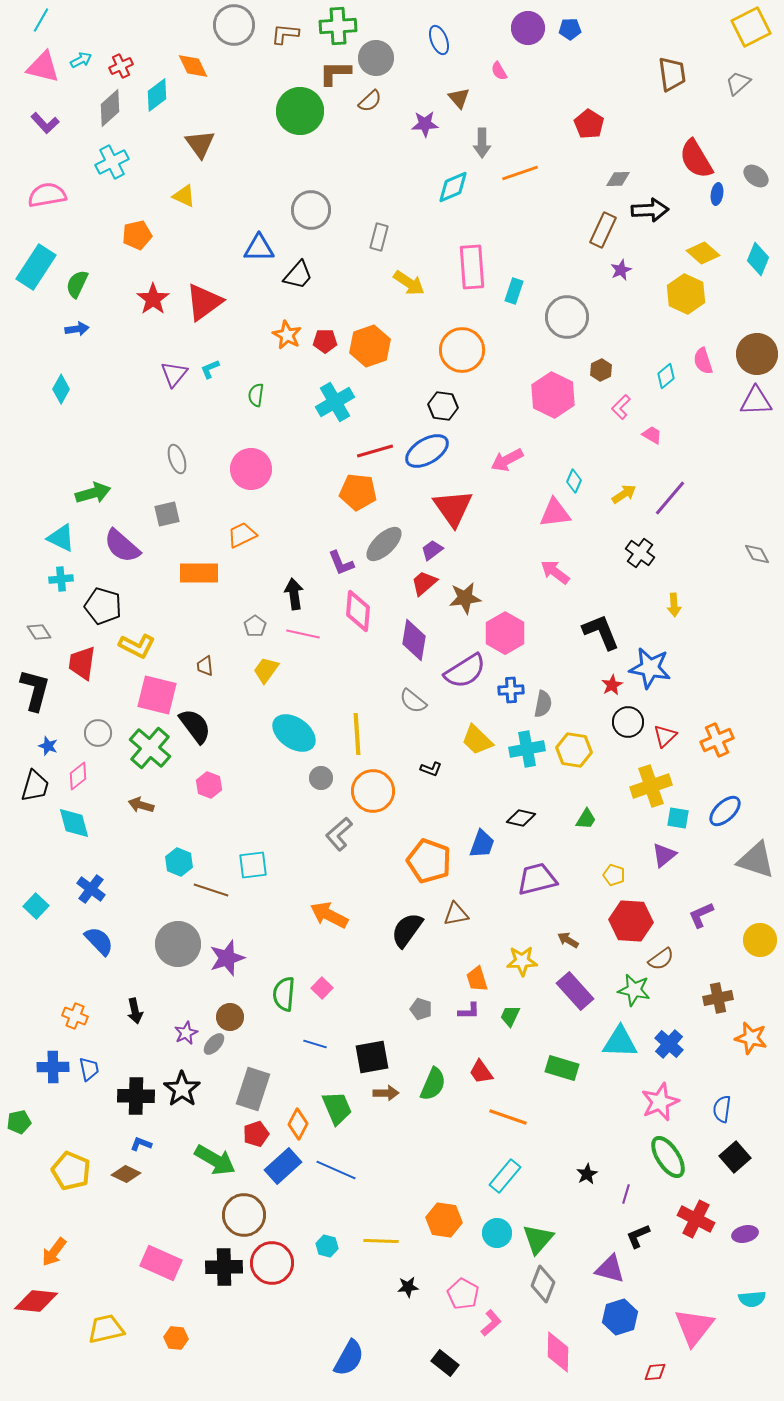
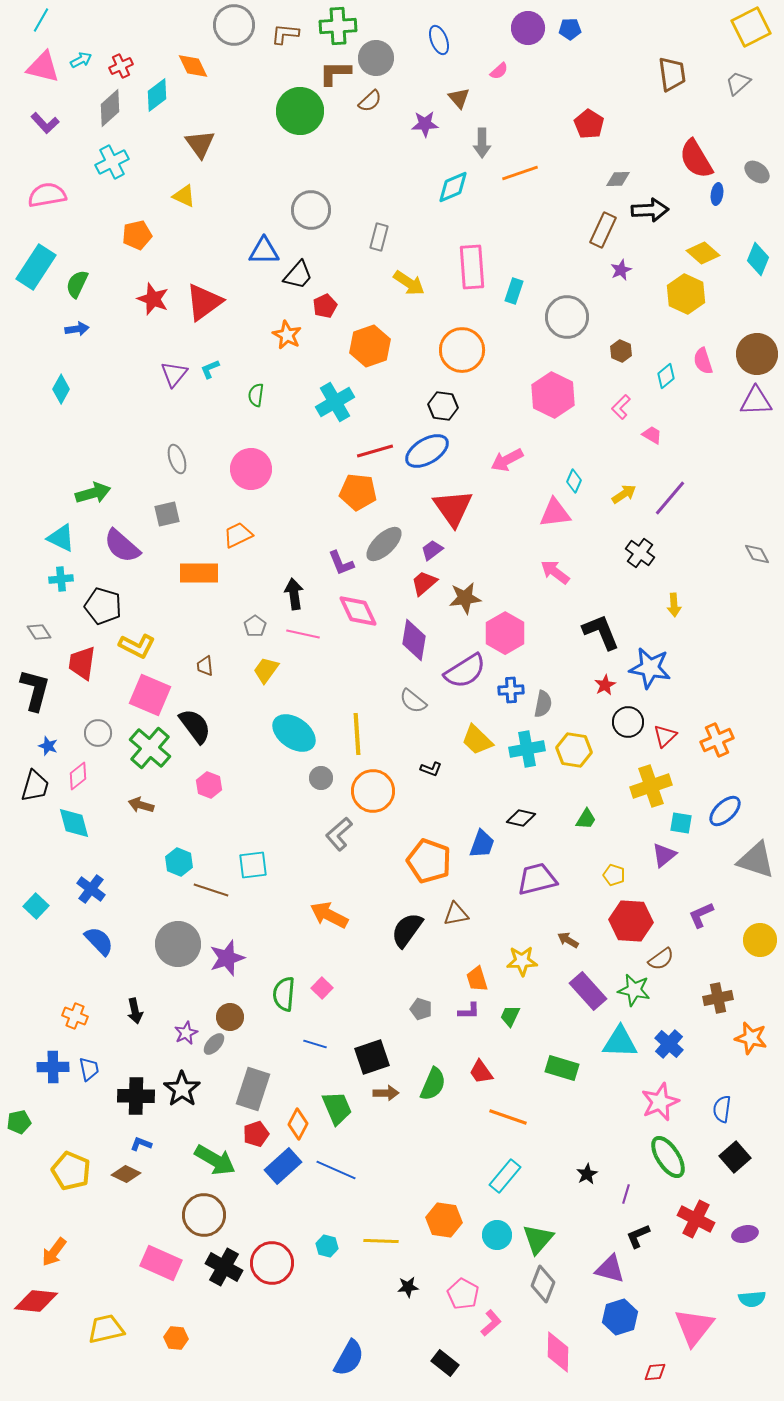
pink semicircle at (499, 71): rotated 102 degrees counterclockwise
gray ellipse at (756, 176): moved 1 px right, 4 px up
blue triangle at (259, 248): moved 5 px right, 3 px down
red star at (153, 299): rotated 16 degrees counterclockwise
red pentagon at (325, 341): moved 35 px up; rotated 25 degrees counterclockwise
brown hexagon at (601, 370): moved 20 px right, 19 px up; rotated 10 degrees counterclockwise
orange trapezoid at (242, 535): moved 4 px left
pink diamond at (358, 611): rotated 30 degrees counterclockwise
red star at (612, 685): moved 7 px left
pink square at (157, 695): moved 7 px left; rotated 9 degrees clockwise
cyan square at (678, 818): moved 3 px right, 5 px down
purple rectangle at (575, 991): moved 13 px right
black square at (372, 1057): rotated 9 degrees counterclockwise
brown circle at (244, 1215): moved 40 px left
cyan circle at (497, 1233): moved 2 px down
black cross at (224, 1267): rotated 30 degrees clockwise
